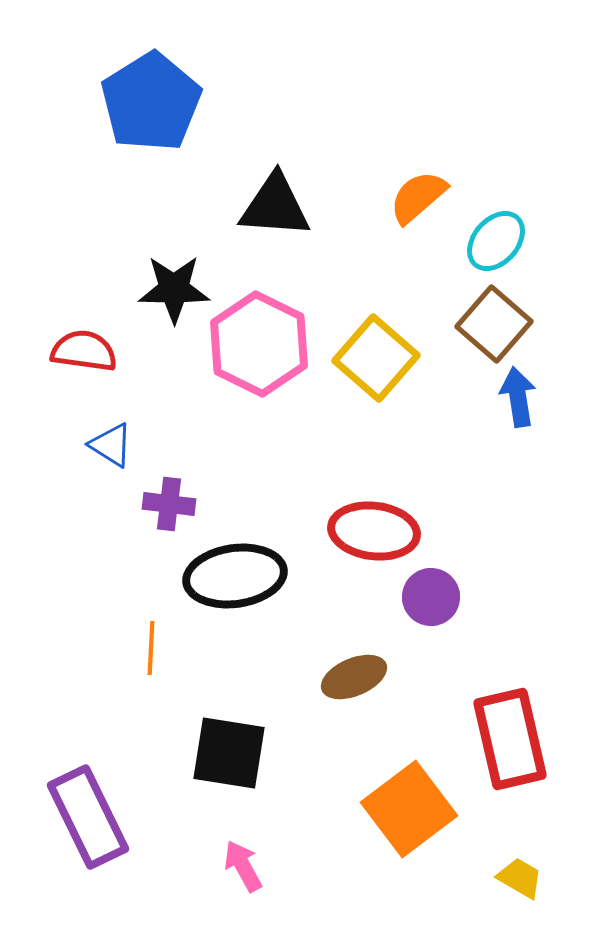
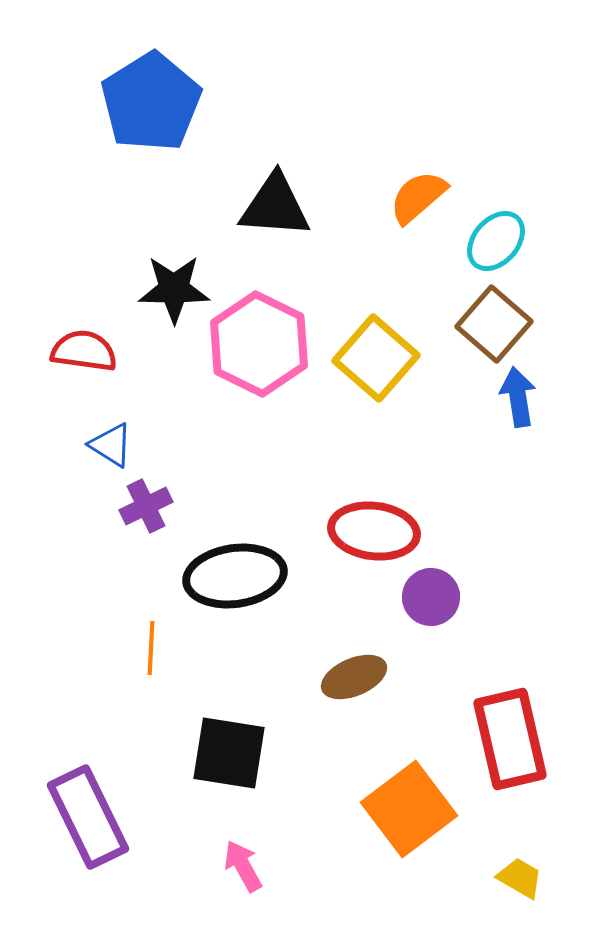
purple cross: moved 23 px left, 2 px down; rotated 33 degrees counterclockwise
